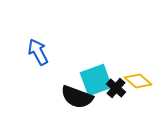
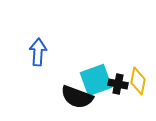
blue arrow: rotated 32 degrees clockwise
yellow diamond: rotated 60 degrees clockwise
black cross: moved 2 px right, 4 px up; rotated 30 degrees counterclockwise
